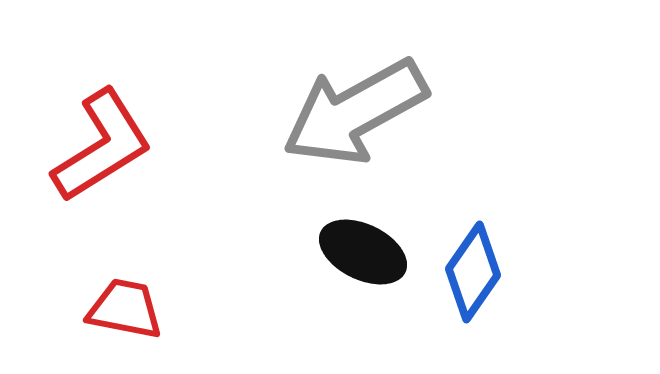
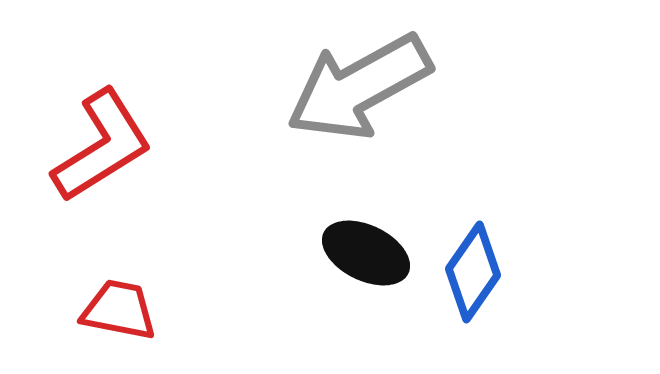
gray arrow: moved 4 px right, 25 px up
black ellipse: moved 3 px right, 1 px down
red trapezoid: moved 6 px left, 1 px down
